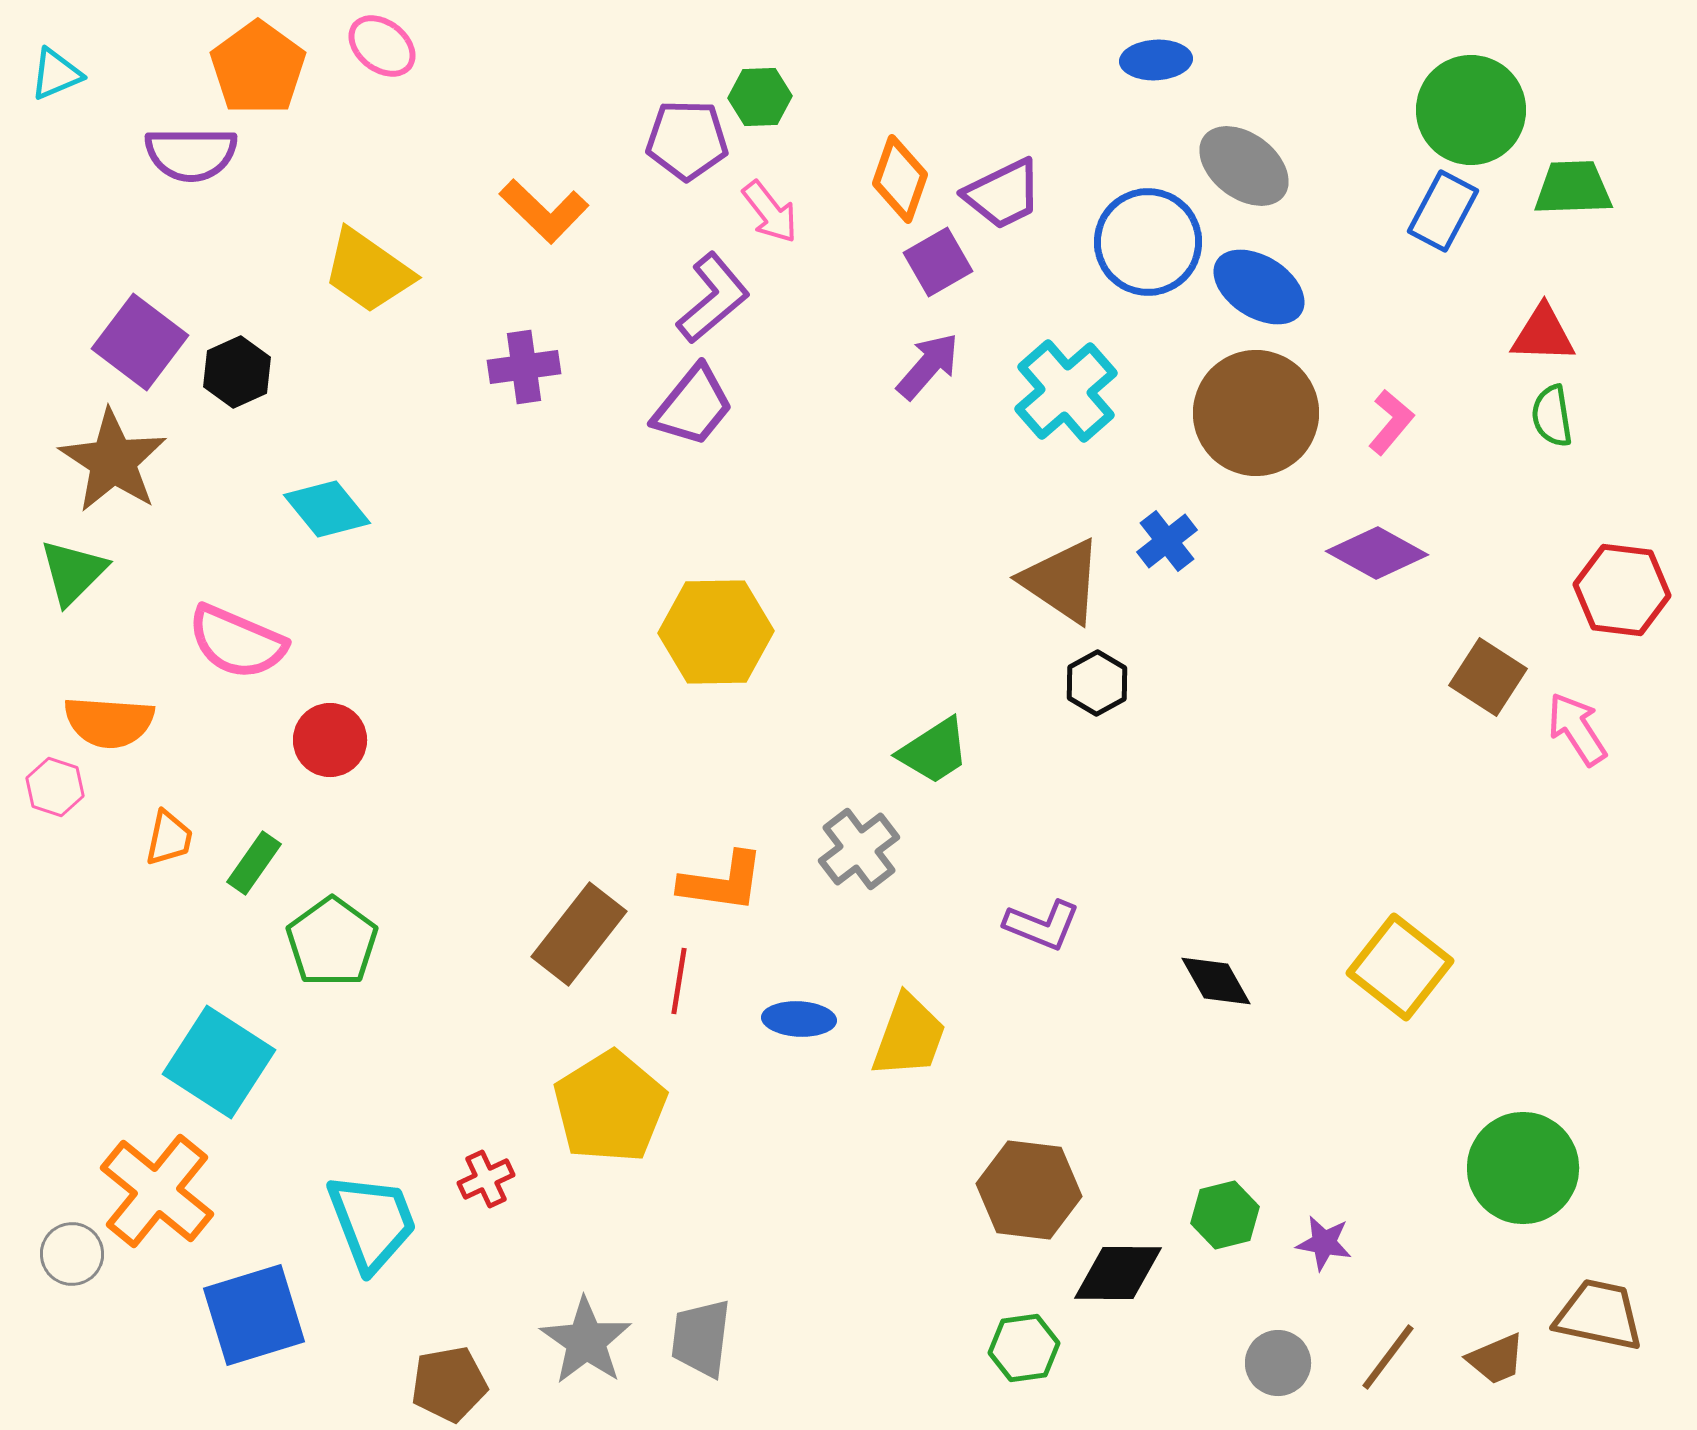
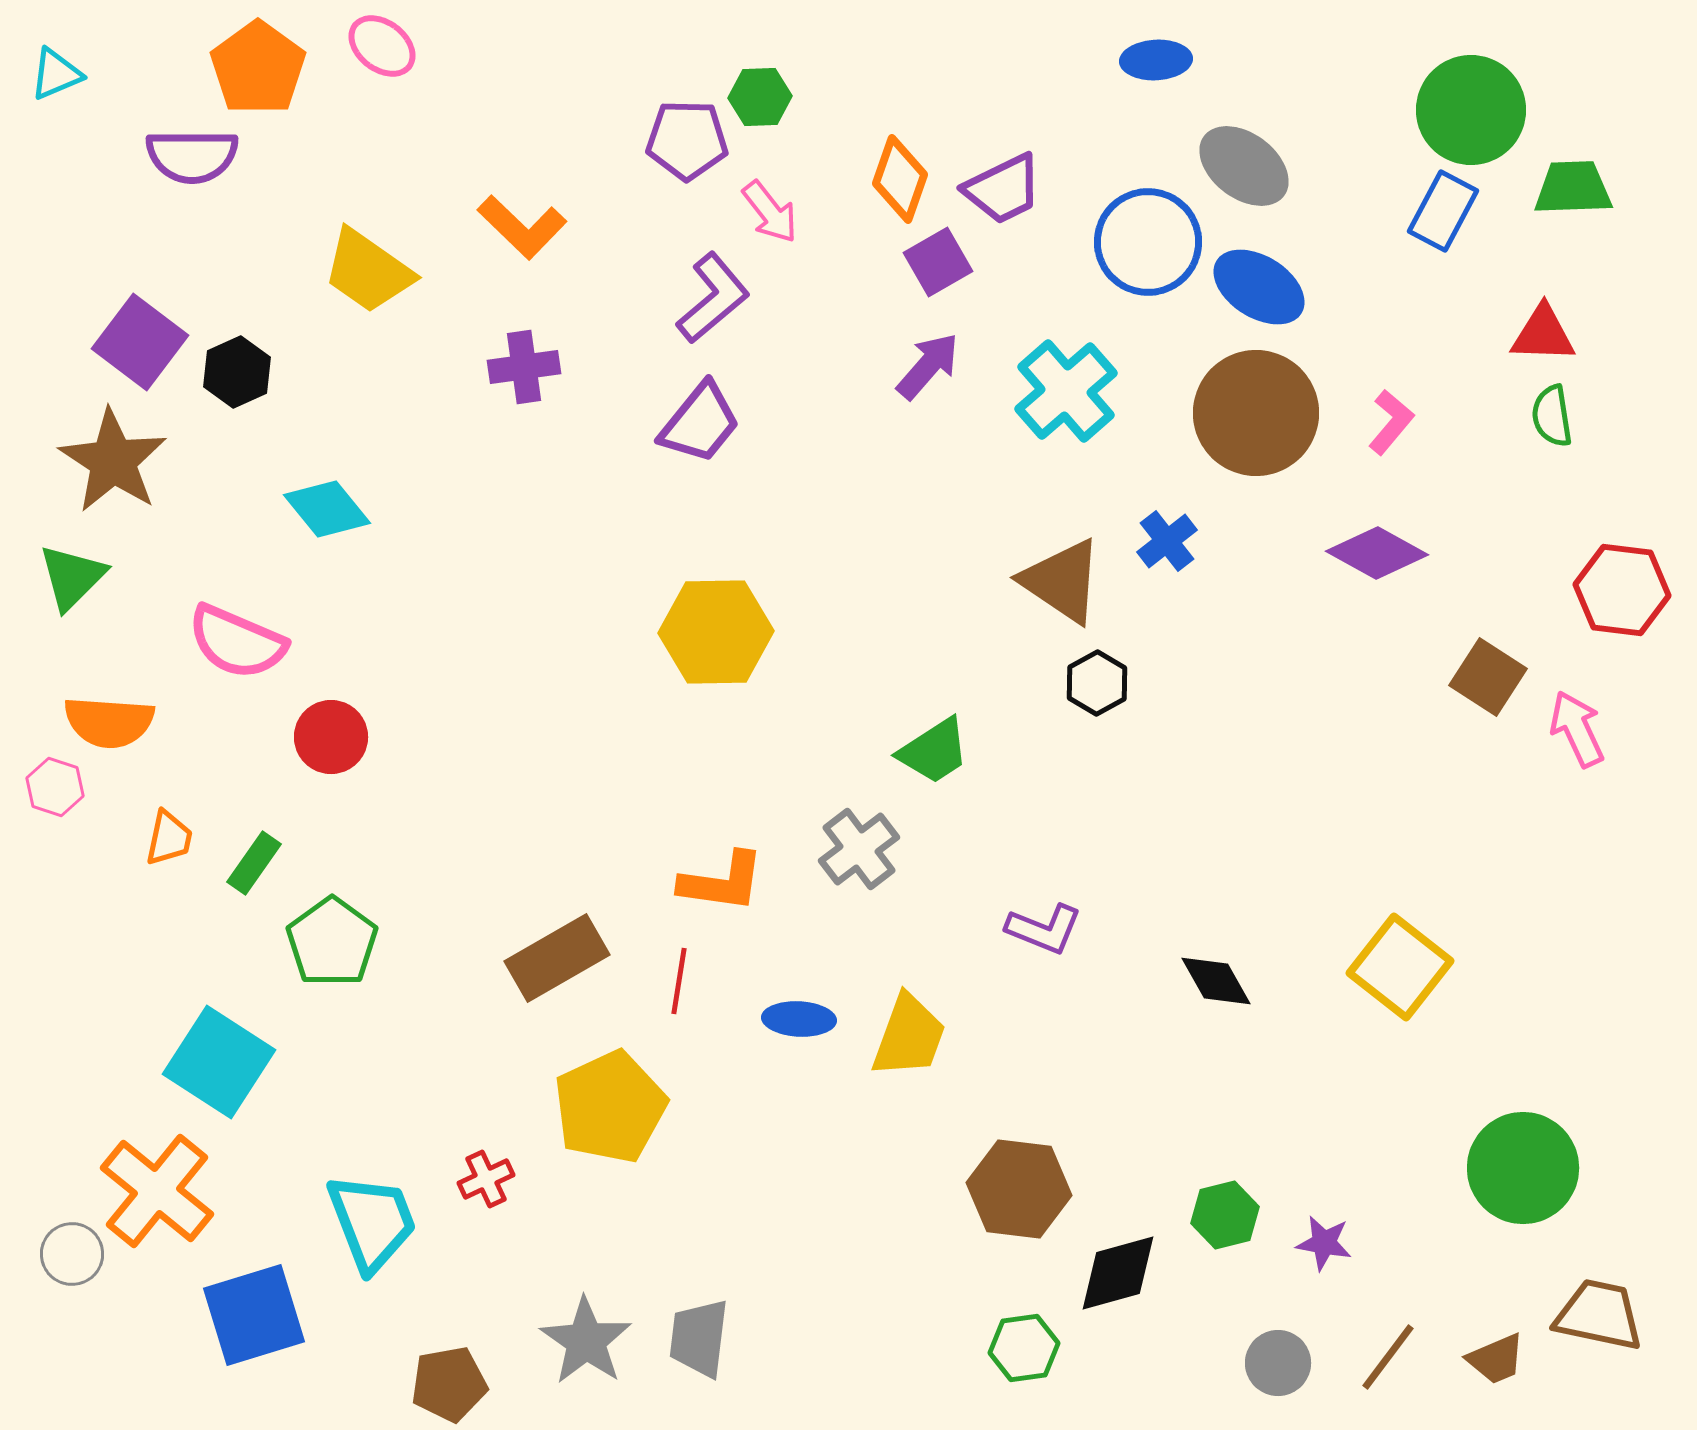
purple semicircle at (191, 154): moved 1 px right, 2 px down
purple trapezoid at (1003, 194): moved 5 px up
orange L-shape at (544, 211): moved 22 px left, 16 px down
purple trapezoid at (693, 406): moved 7 px right, 17 px down
green triangle at (73, 572): moved 1 px left, 5 px down
pink arrow at (1577, 729): rotated 8 degrees clockwise
red circle at (330, 740): moved 1 px right, 3 px up
purple L-shape at (1042, 925): moved 2 px right, 4 px down
brown rectangle at (579, 934): moved 22 px left, 24 px down; rotated 22 degrees clockwise
yellow pentagon at (610, 1107): rotated 7 degrees clockwise
brown hexagon at (1029, 1190): moved 10 px left, 1 px up
black diamond at (1118, 1273): rotated 16 degrees counterclockwise
gray trapezoid at (701, 1338): moved 2 px left
